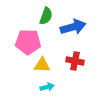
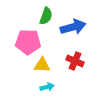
red cross: rotated 12 degrees clockwise
